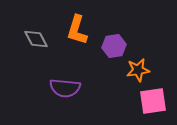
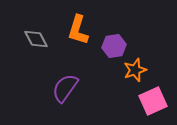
orange L-shape: moved 1 px right
orange star: moved 3 px left; rotated 10 degrees counterclockwise
purple semicircle: rotated 120 degrees clockwise
pink square: rotated 16 degrees counterclockwise
